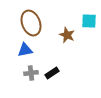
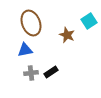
cyan square: rotated 35 degrees counterclockwise
black rectangle: moved 1 px left, 1 px up
